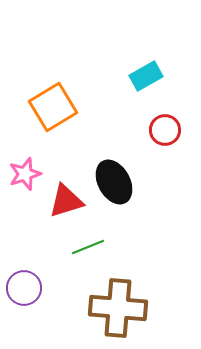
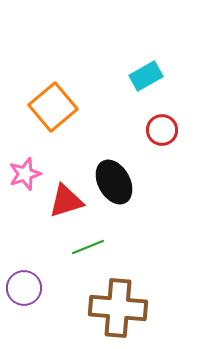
orange square: rotated 9 degrees counterclockwise
red circle: moved 3 px left
